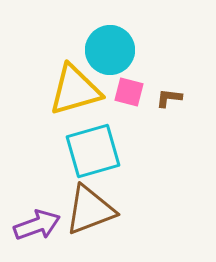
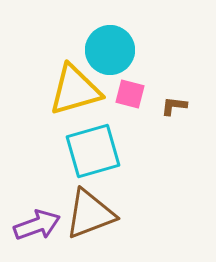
pink square: moved 1 px right, 2 px down
brown L-shape: moved 5 px right, 8 px down
brown triangle: moved 4 px down
